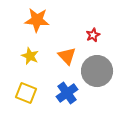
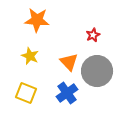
orange triangle: moved 2 px right, 6 px down
